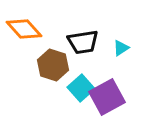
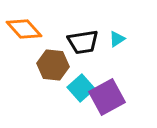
cyan triangle: moved 4 px left, 9 px up
brown hexagon: rotated 12 degrees counterclockwise
